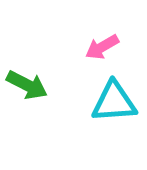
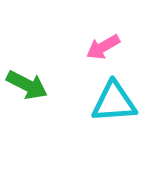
pink arrow: moved 1 px right
